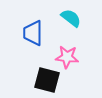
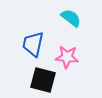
blue trapezoid: moved 11 px down; rotated 12 degrees clockwise
black square: moved 4 px left
